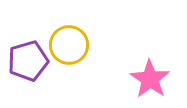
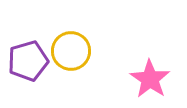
yellow circle: moved 2 px right, 6 px down
